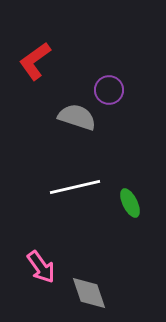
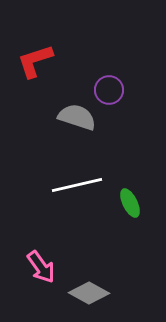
red L-shape: rotated 18 degrees clockwise
white line: moved 2 px right, 2 px up
gray diamond: rotated 42 degrees counterclockwise
